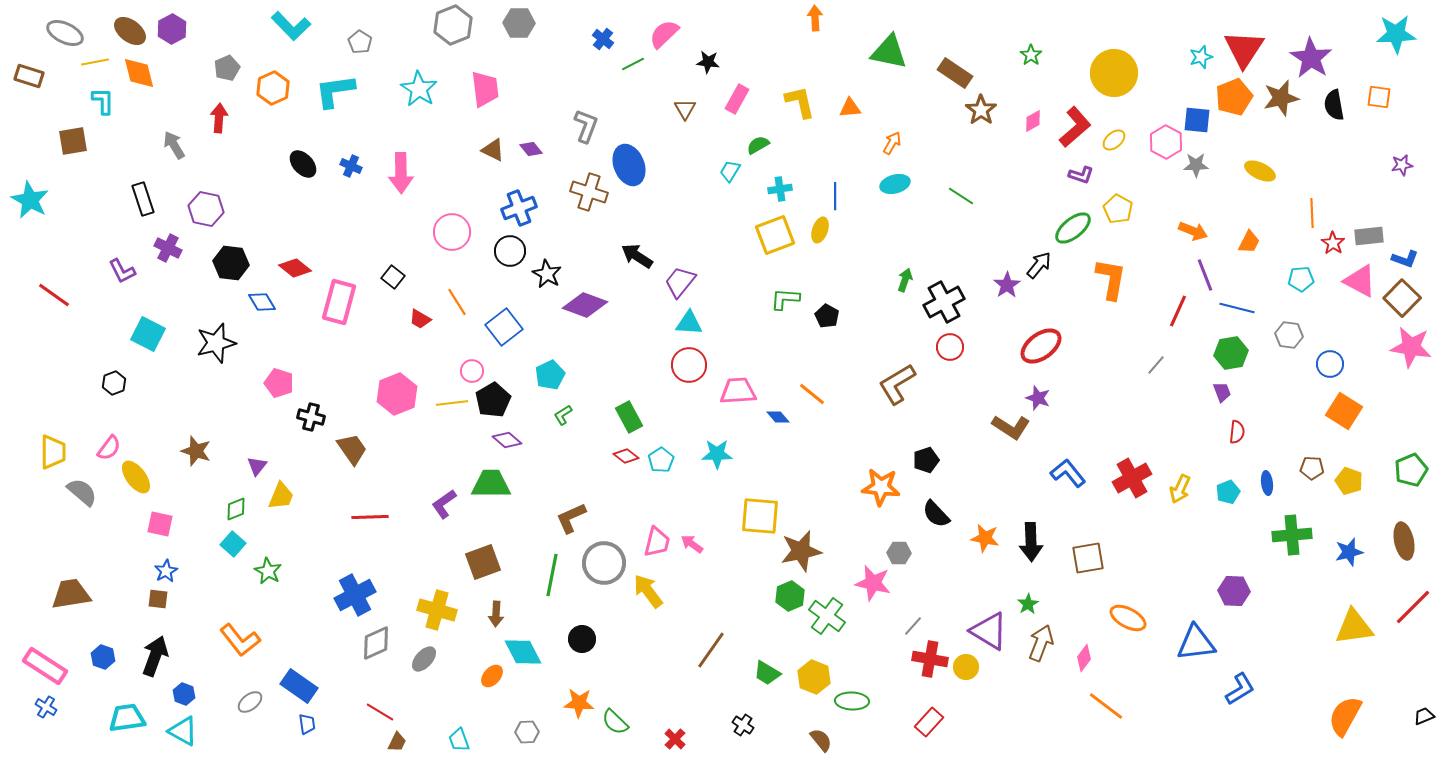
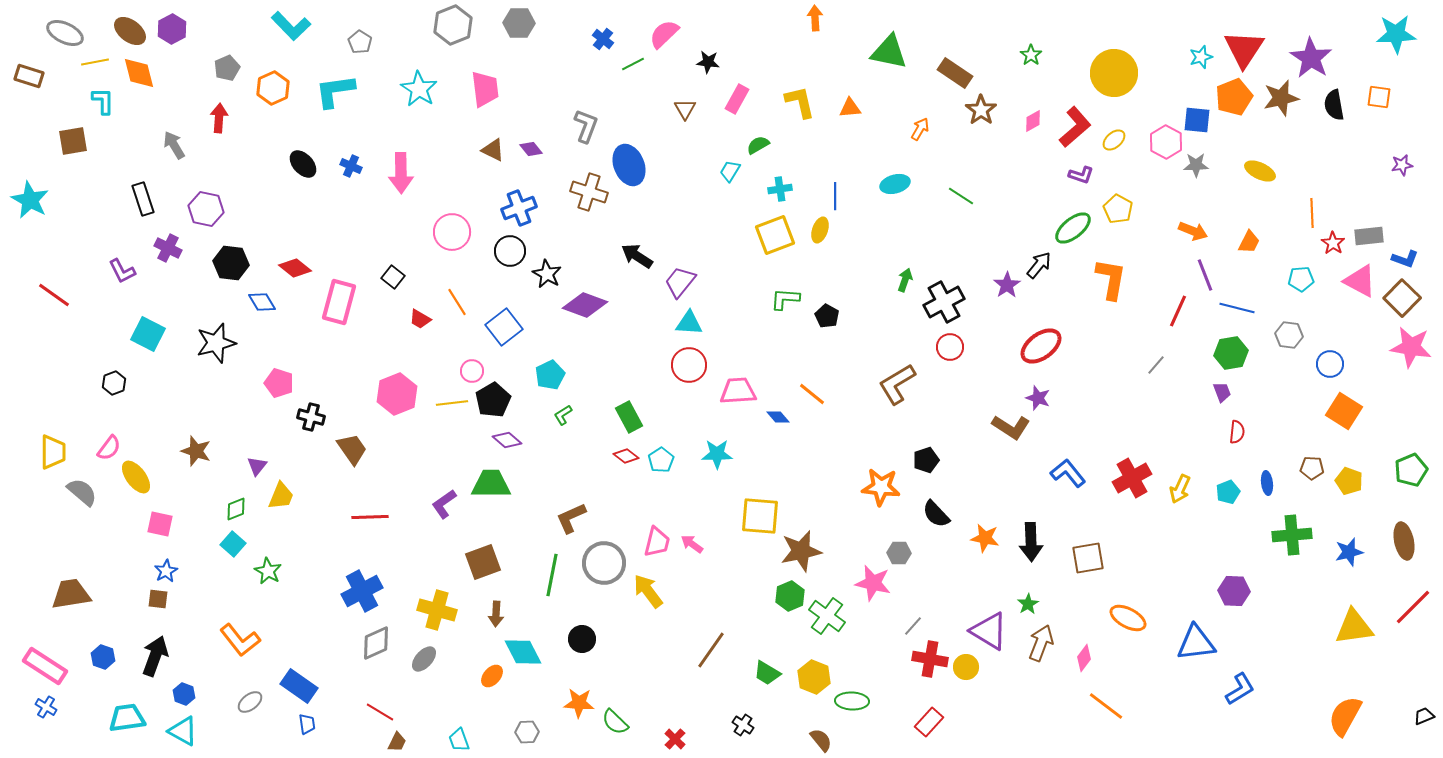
orange arrow at (892, 143): moved 28 px right, 14 px up
blue cross at (355, 595): moved 7 px right, 4 px up
